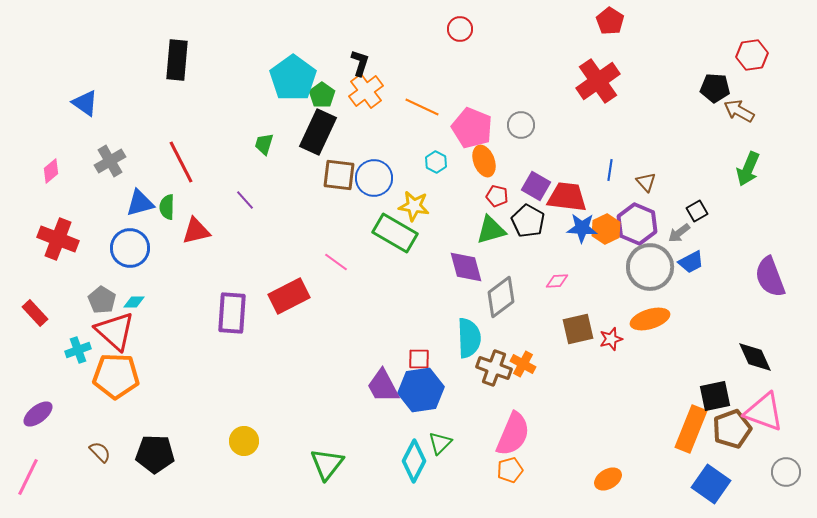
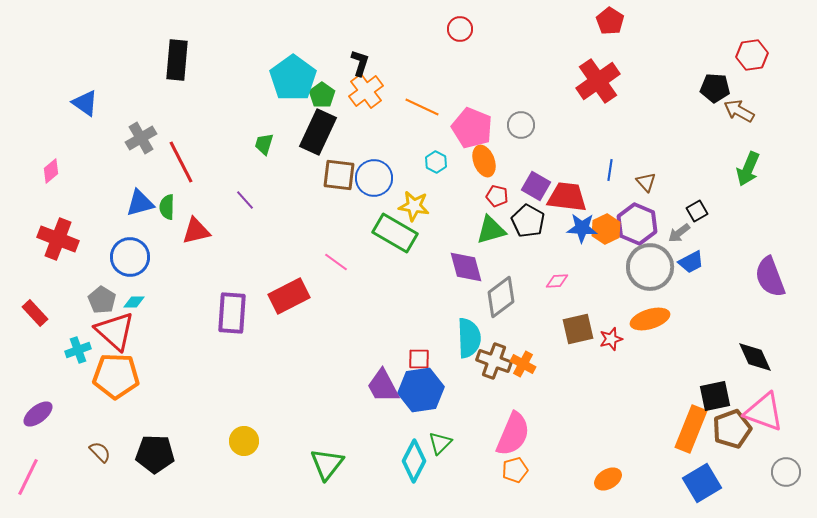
gray cross at (110, 161): moved 31 px right, 23 px up
blue circle at (130, 248): moved 9 px down
brown cross at (494, 368): moved 7 px up
orange pentagon at (510, 470): moved 5 px right
blue square at (711, 484): moved 9 px left, 1 px up; rotated 24 degrees clockwise
